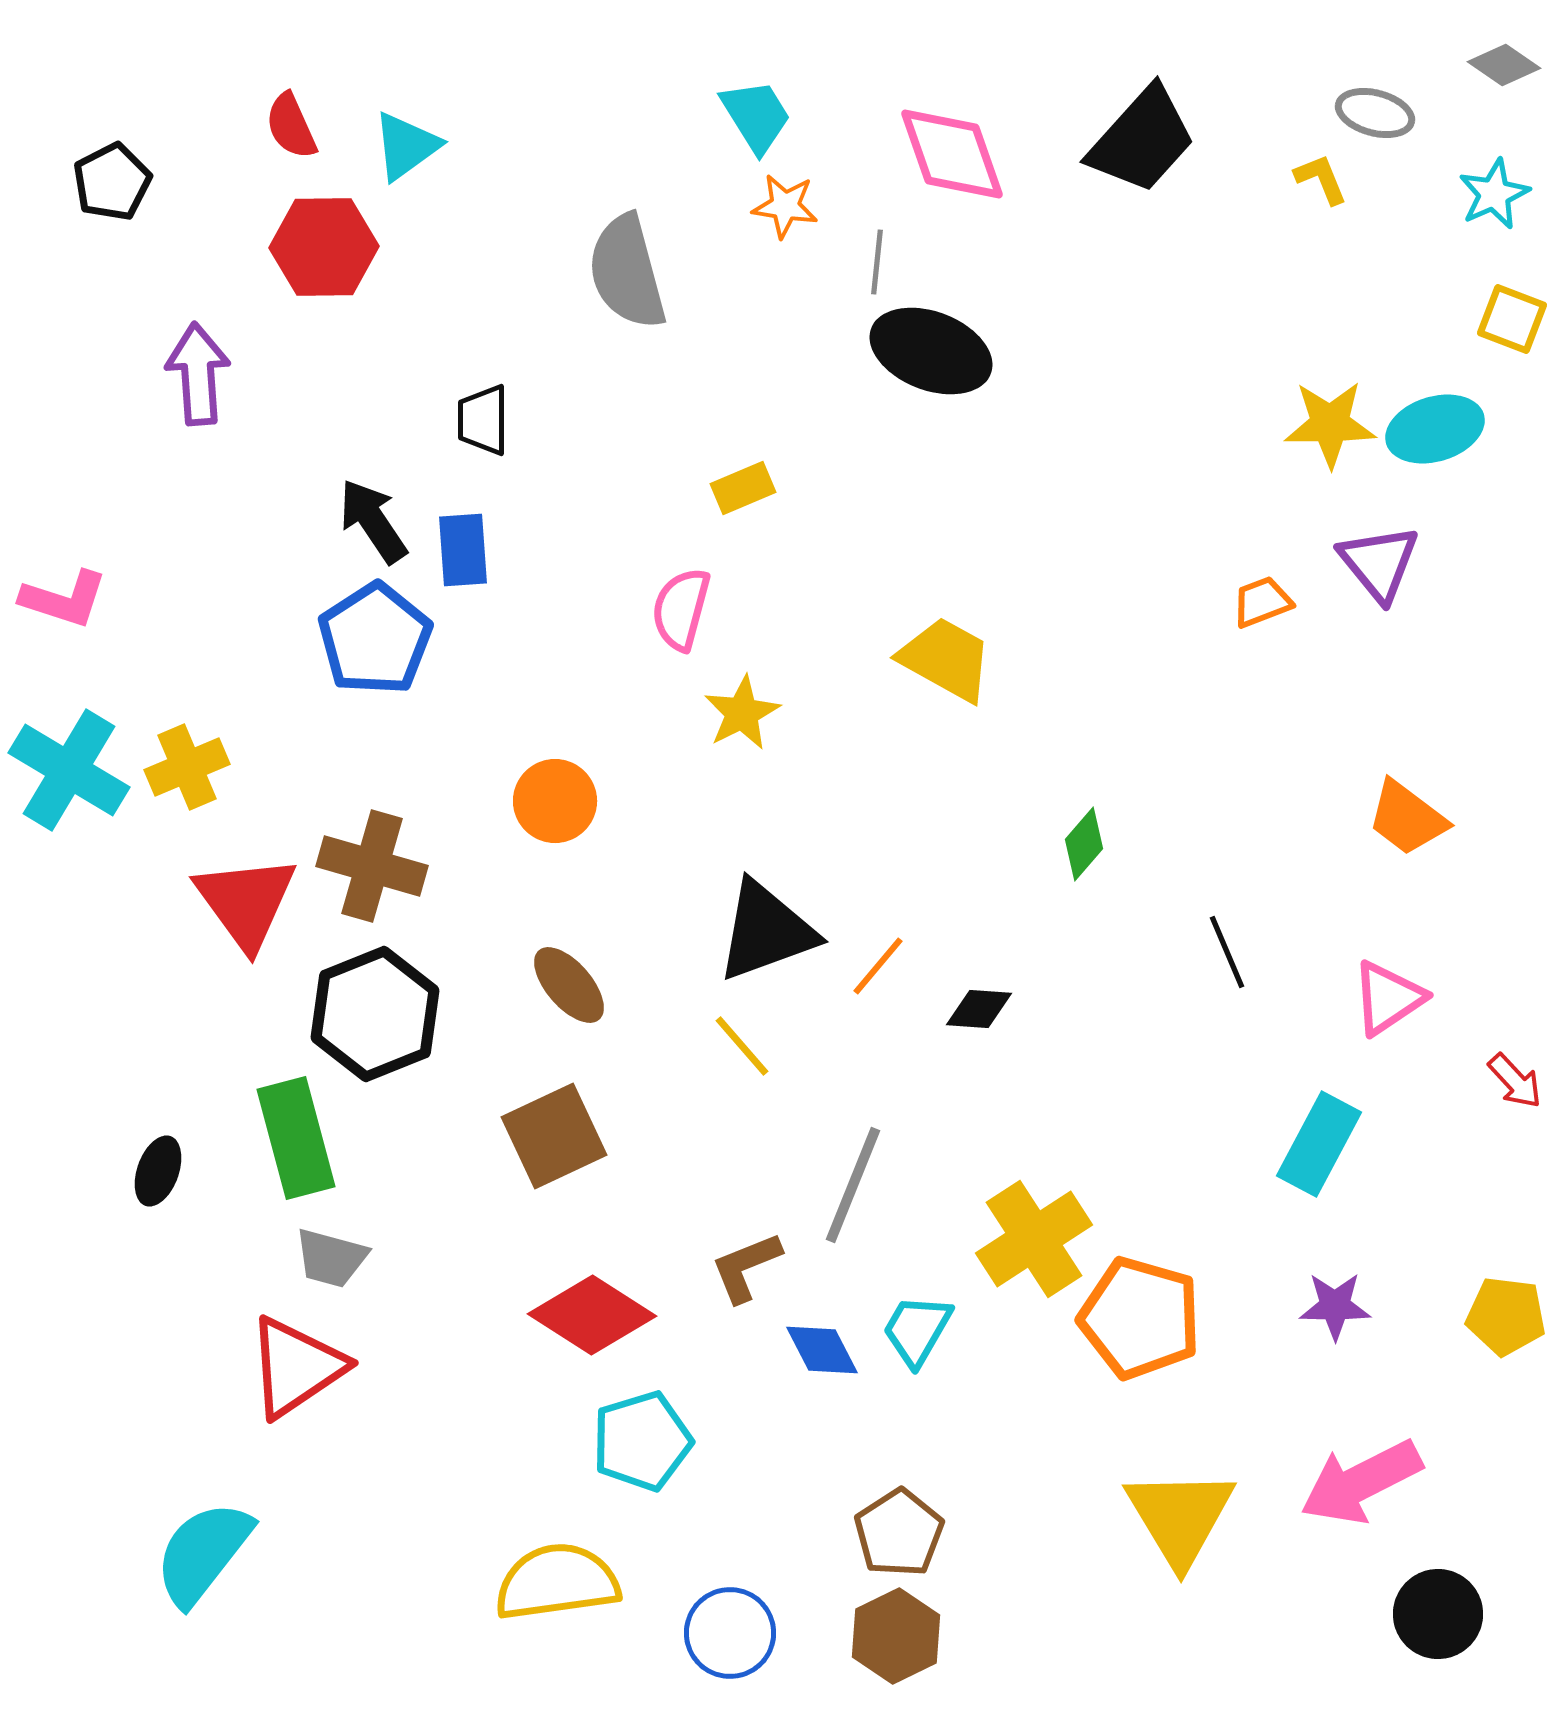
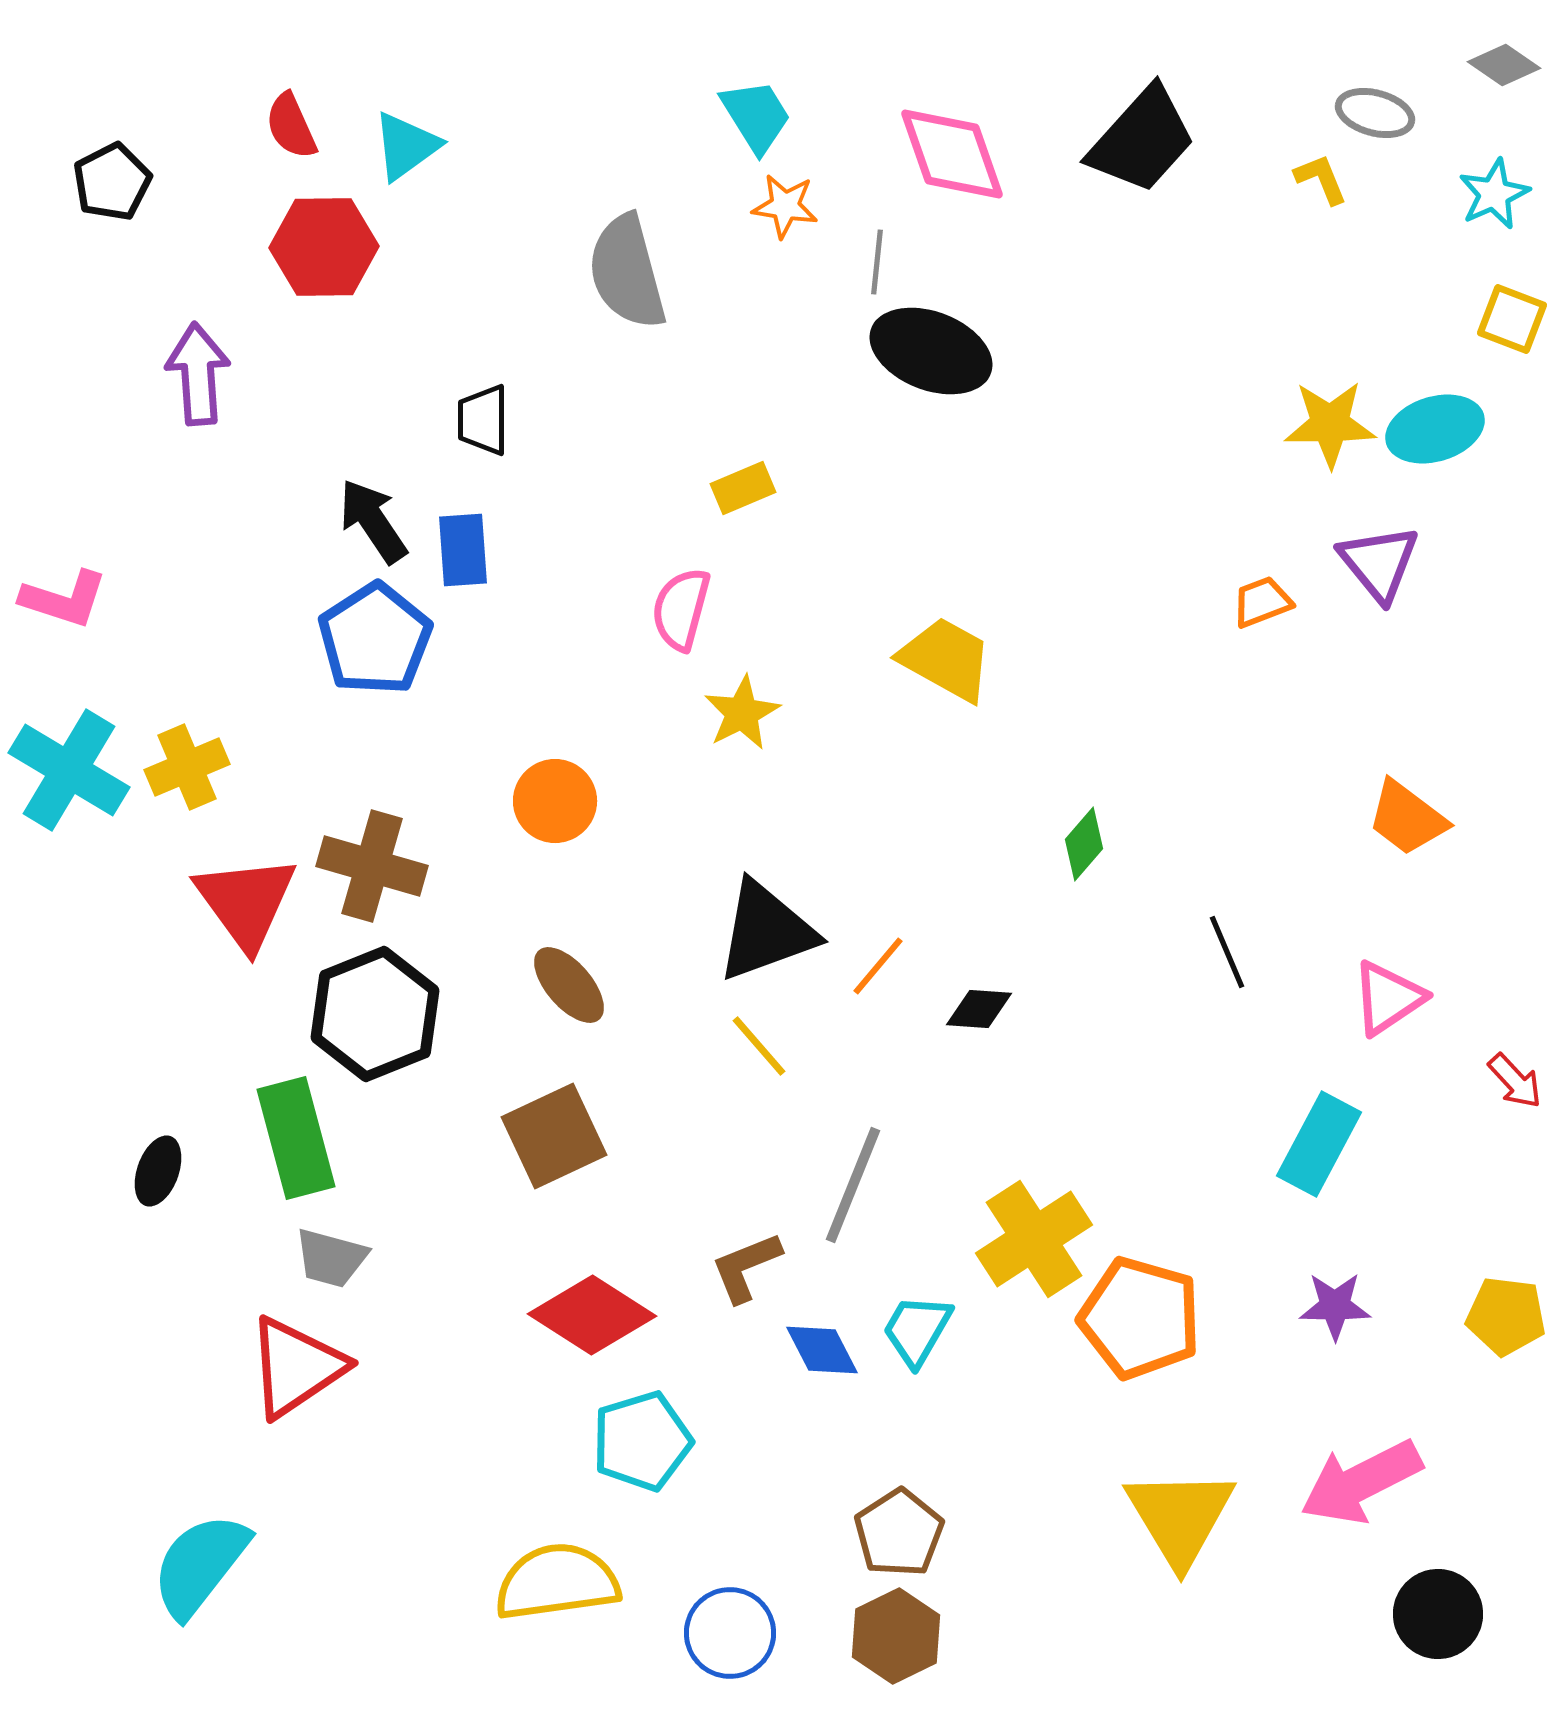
yellow line at (742, 1046): moved 17 px right
cyan semicircle at (203, 1553): moved 3 px left, 12 px down
